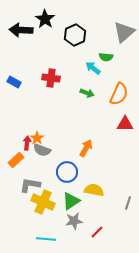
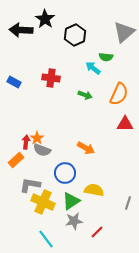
green arrow: moved 2 px left, 2 px down
red arrow: moved 1 px left, 1 px up
orange arrow: rotated 90 degrees clockwise
blue circle: moved 2 px left, 1 px down
cyan line: rotated 48 degrees clockwise
